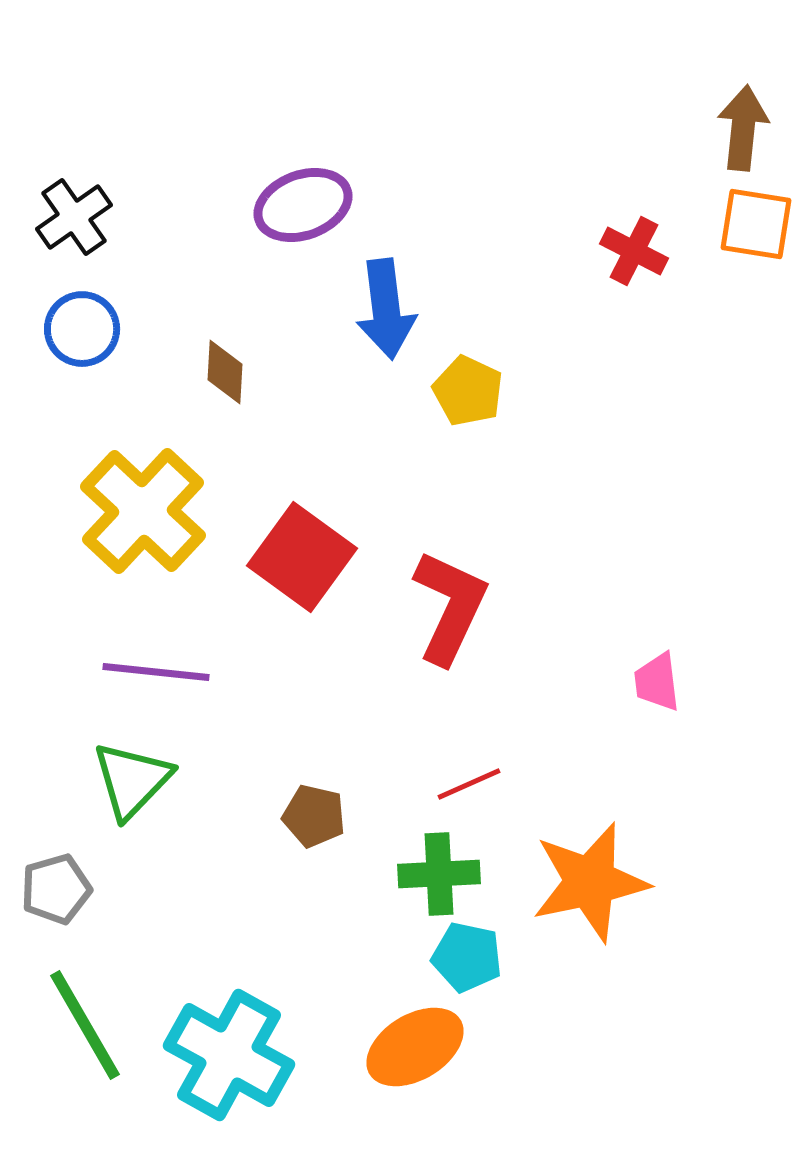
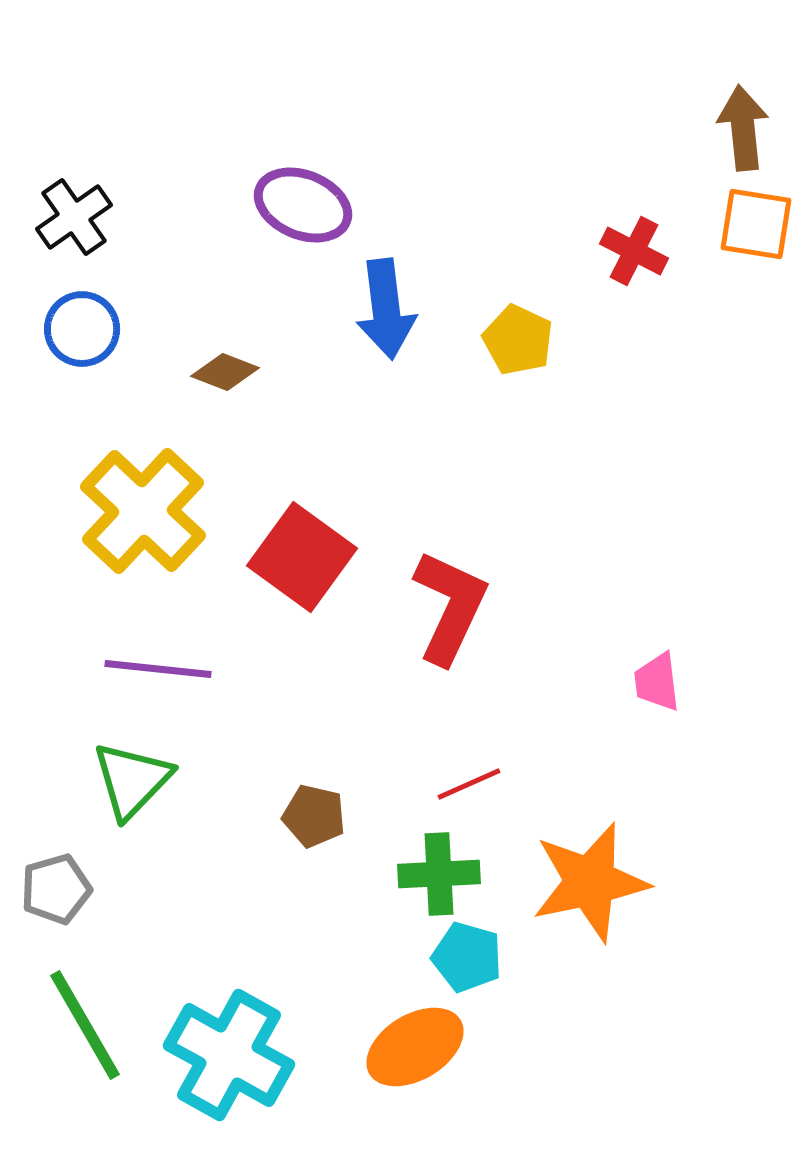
brown arrow: rotated 12 degrees counterclockwise
purple ellipse: rotated 42 degrees clockwise
brown diamond: rotated 72 degrees counterclockwise
yellow pentagon: moved 50 px right, 51 px up
purple line: moved 2 px right, 3 px up
cyan pentagon: rotated 4 degrees clockwise
